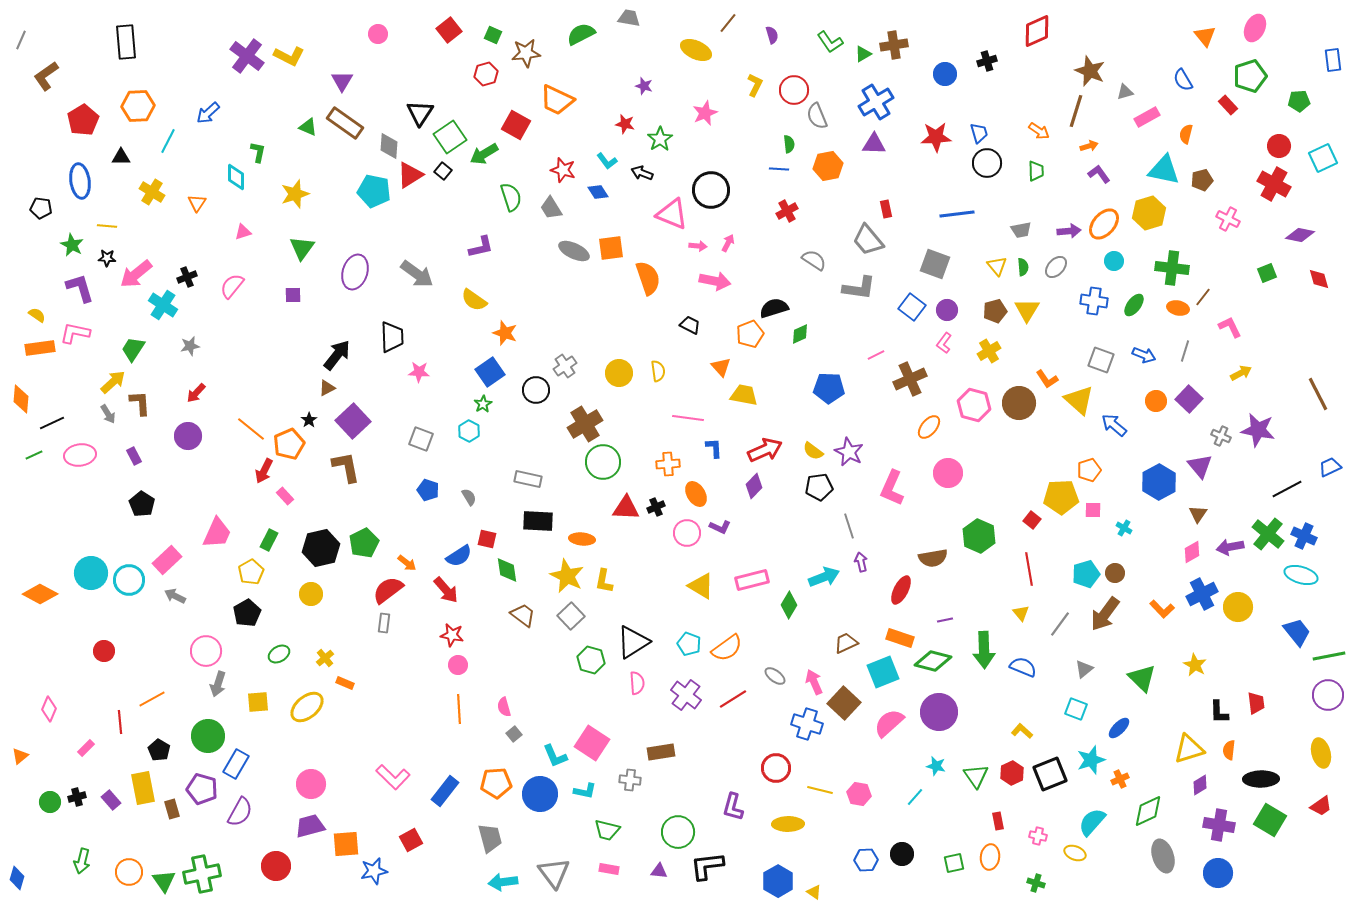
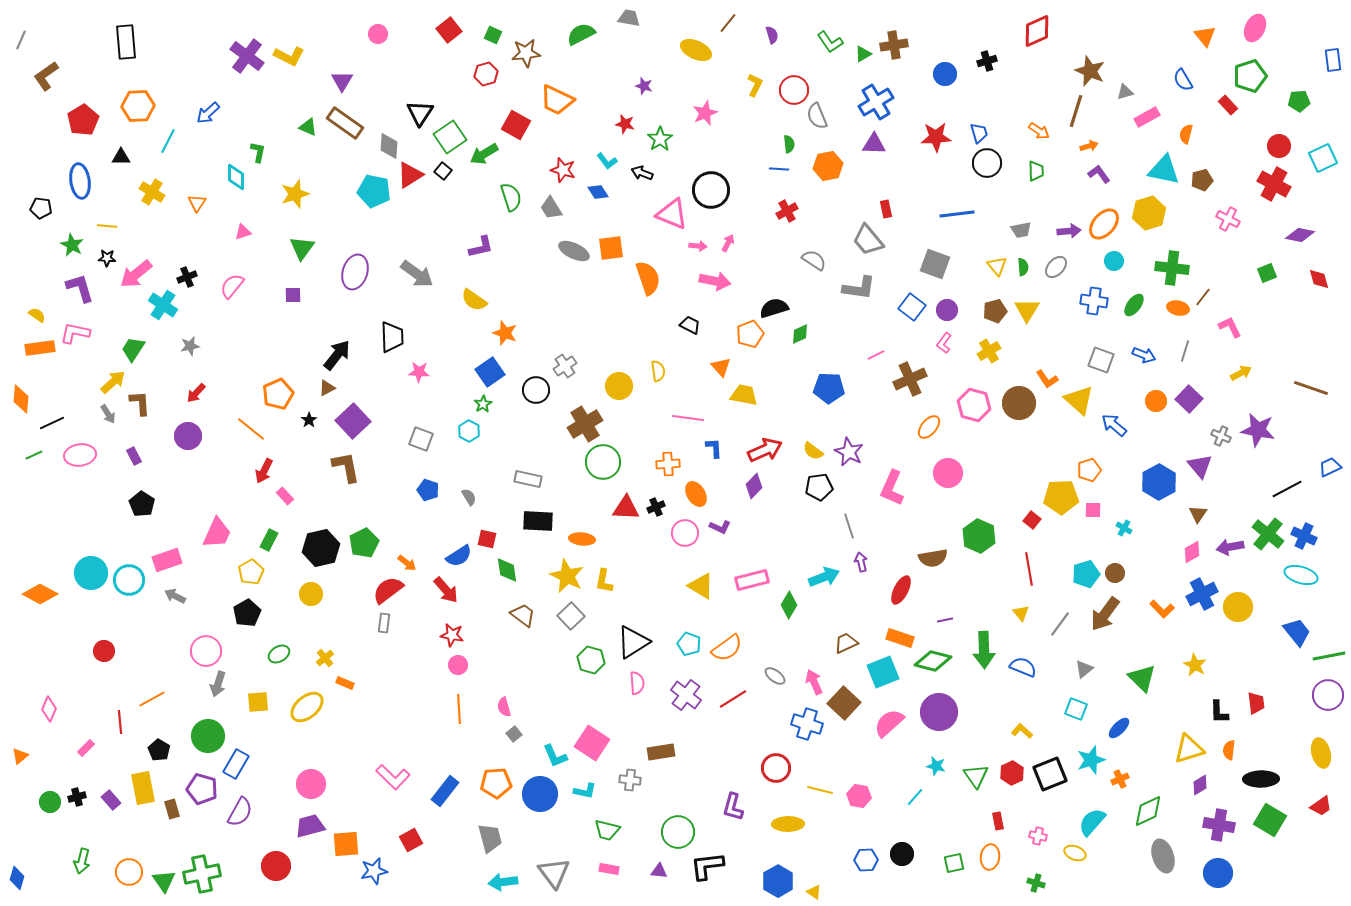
yellow circle at (619, 373): moved 13 px down
brown line at (1318, 394): moved 7 px left, 6 px up; rotated 44 degrees counterclockwise
orange pentagon at (289, 444): moved 11 px left, 50 px up
pink circle at (687, 533): moved 2 px left
pink rectangle at (167, 560): rotated 24 degrees clockwise
pink hexagon at (859, 794): moved 2 px down
